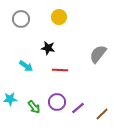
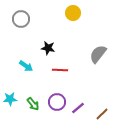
yellow circle: moved 14 px right, 4 px up
green arrow: moved 1 px left, 3 px up
